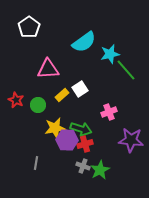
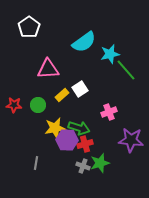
red star: moved 2 px left, 5 px down; rotated 21 degrees counterclockwise
green arrow: moved 2 px left, 1 px up
green star: moved 7 px up; rotated 12 degrees clockwise
